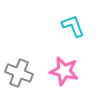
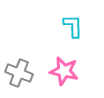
cyan L-shape: rotated 20 degrees clockwise
